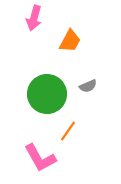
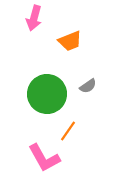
orange trapezoid: rotated 40 degrees clockwise
gray semicircle: rotated 12 degrees counterclockwise
pink L-shape: moved 4 px right
